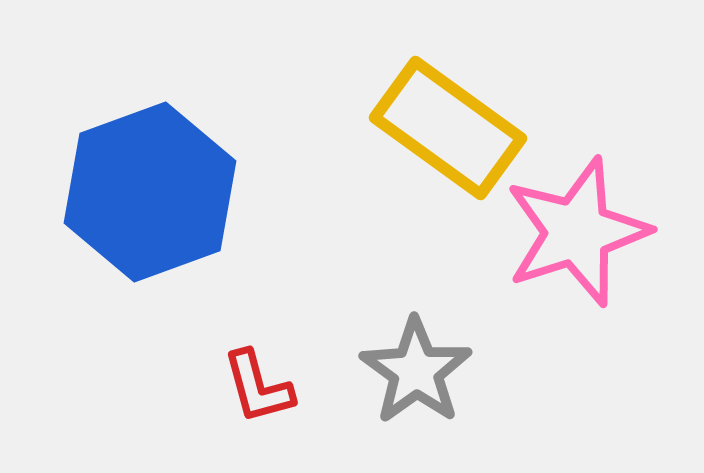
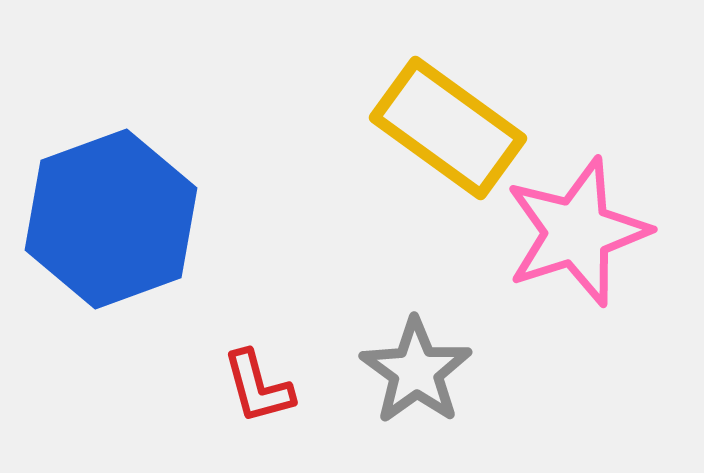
blue hexagon: moved 39 px left, 27 px down
